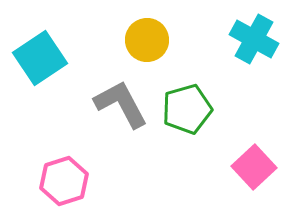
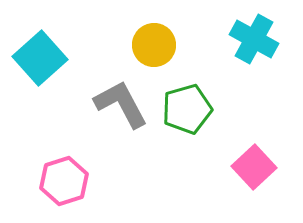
yellow circle: moved 7 px right, 5 px down
cyan square: rotated 8 degrees counterclockwise
